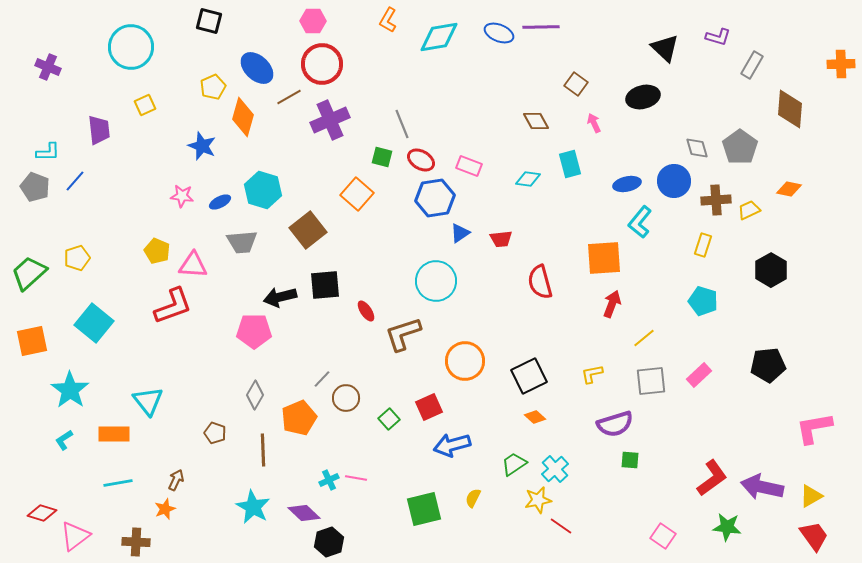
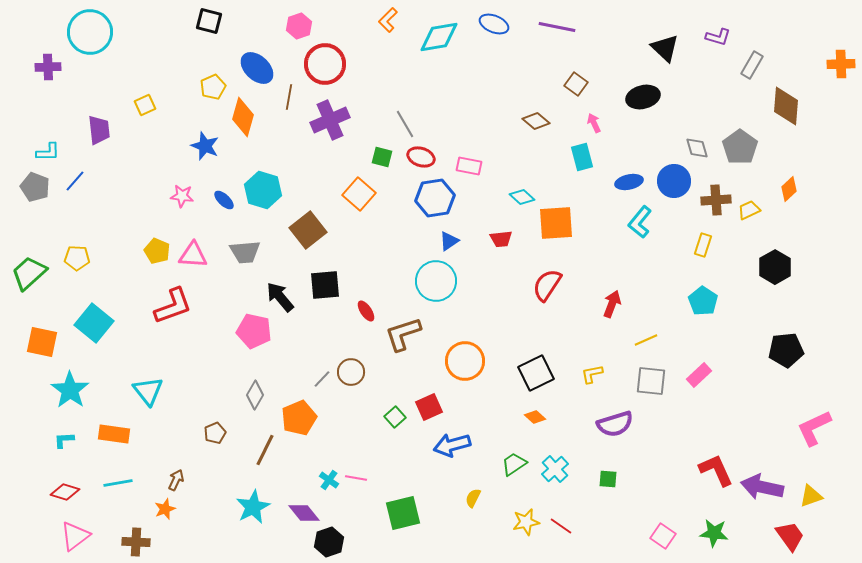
orange L-shape at (388, 20): rotated 15 degrees clockwise
pink hexagon at (313, 21): moved 14 px left, 5 px down; rotated 20 degrees counterclockwise
purple line at (541, 27): moved 16 px right; rotated 12 degrees clockwise
blue ellipse at (499, 33): moved 5 px left, 9 px up
cyan circle at (131, 47): moved 41 px left, 15 px up
red circle at (322, 64): moved 3 px right
purple cross at (48, 67): rotated 25 degrees counterclockwise
brown line at (289, 97): rotated 50 degrees counterclockwise
brown diamond at (790, 109): moved 4 px left, 3 px up
brown diamond at (536, 121): rotated 20 degrees counterclockwise
gray line at (402, 124): moved 3 px right; rotated 8 degrees counterclockwise
blue star at (202, 146): moved 3 px right
red ellipse at (421, 160): moved 3 px up; rotated 12 degrees counterclockwise
cyan rectangle at (570, 164): moved 12 px right, 7 px up
pink rectangle at (469, 166): rotated 10 degrees counterclockwise
cyan diamond at (528, 179): moved 6 px left, 18 px down; rotated 35 degrees clockwise
blue ellipse at (627, 184): moved 2 px right, 2 px up
orange diamond at (789, 189): rotated 55 degrees counterclockwise
orange square at (357, 194): moved 2 px right
blue ellipse at (220, 202): moved 4 px right, 2 px up; rotated 70 degrees clockwise
blue triangle at (460, 233): moved 11 px left, 8 px down
gray trapezoid at (242, 242): moved 3 px right, 10 px down
yellow pentagon at (77, 258): rotated 20 degrees clockwise
orange square at (604, 258): moved 48 px left, 35 px up
pink triangle at (193, 265): moved 10 px up
black hexagon at (771, 270): moved 4 px right, 3 px up
red semicircle at (540, 282): moved 7 px right, 3 px down; rotated 48 degrees clockwise
black arrow at (280, 297): rotated 64 degrees clockwise
cyan pentagon at (703, 301): rotated 16 degrees clockwise
pink pentagon at (254, 331): rotated 12 degrees clockwise
yellow line at (644, 338): moved 2 px right, 2 px down; rotated 15 degrees clockwise
orange square at (32, 341): moved 10 px right, 1 px down; rotated 24 degrees clockwise
black pentagon at (768, 365): moved 18 px right, 15 px up
black square at (529, 376): moved 7 px right, 3 px up
gray square at (651, 381): rotated 12 degrees clockwise
brown circle at (346, 398): moved 5 px right, 26 px up
cyan triangle at (148, 401): moved 10 px up
green square at (389, 419): moved 6 px right, 2 px up
pink L-shape at (814, 428): rotated 15 degrees counterclockwise
brown pentagon at (215, 433): rotated 30 degrees clockwise
orange rectangle at (114, 434): rotated 8 degrees clockwise
cyan L-shape at (64, 440): rotated 30 degrees clockwise
brown line at (263, 450): moved 2 px right; rotated 28 degrees clockwise
green square at (630, 460): moved 22 px left, 19 px down
red L-shape at (712, 478): moved 4 px right, 8 px up; rotated 78 degrees counterclockwise
cyan cross at (329, 480): rotated 30 degrees counterclockwise
yellow triangle at (811, 496): rotated 10 degrees clockwise
yellow star at (538, 500): moved 12 px left, 22 px down
cyan star at (253, 507): rotated 16 degrees clockwise
green square at (424, 509): moved 21 px left, 4 px down
red diamond at (42, 513): moved 23 px right, 21 px up
purple diamond at (304, 513): rotated 8 degrees clockwise
green star at (727, 527): moved 13 px left, 6 px down
red trapezoid at (814, 536): moved 24 px left
